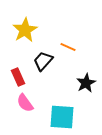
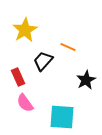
black star: moved 3 px up
